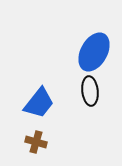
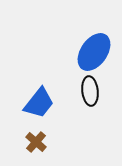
blue ellipse: rotated 6 degrees clockwise
brown cross: rotated 25 degrees clockwise
